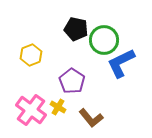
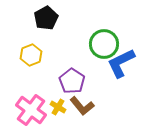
black pentagon: moved 30 px left, 11 px up; rotated 30 degrees clockwise
green circle: moved 4 px down
brown L-shape: moved 9 px left, 12 px up
